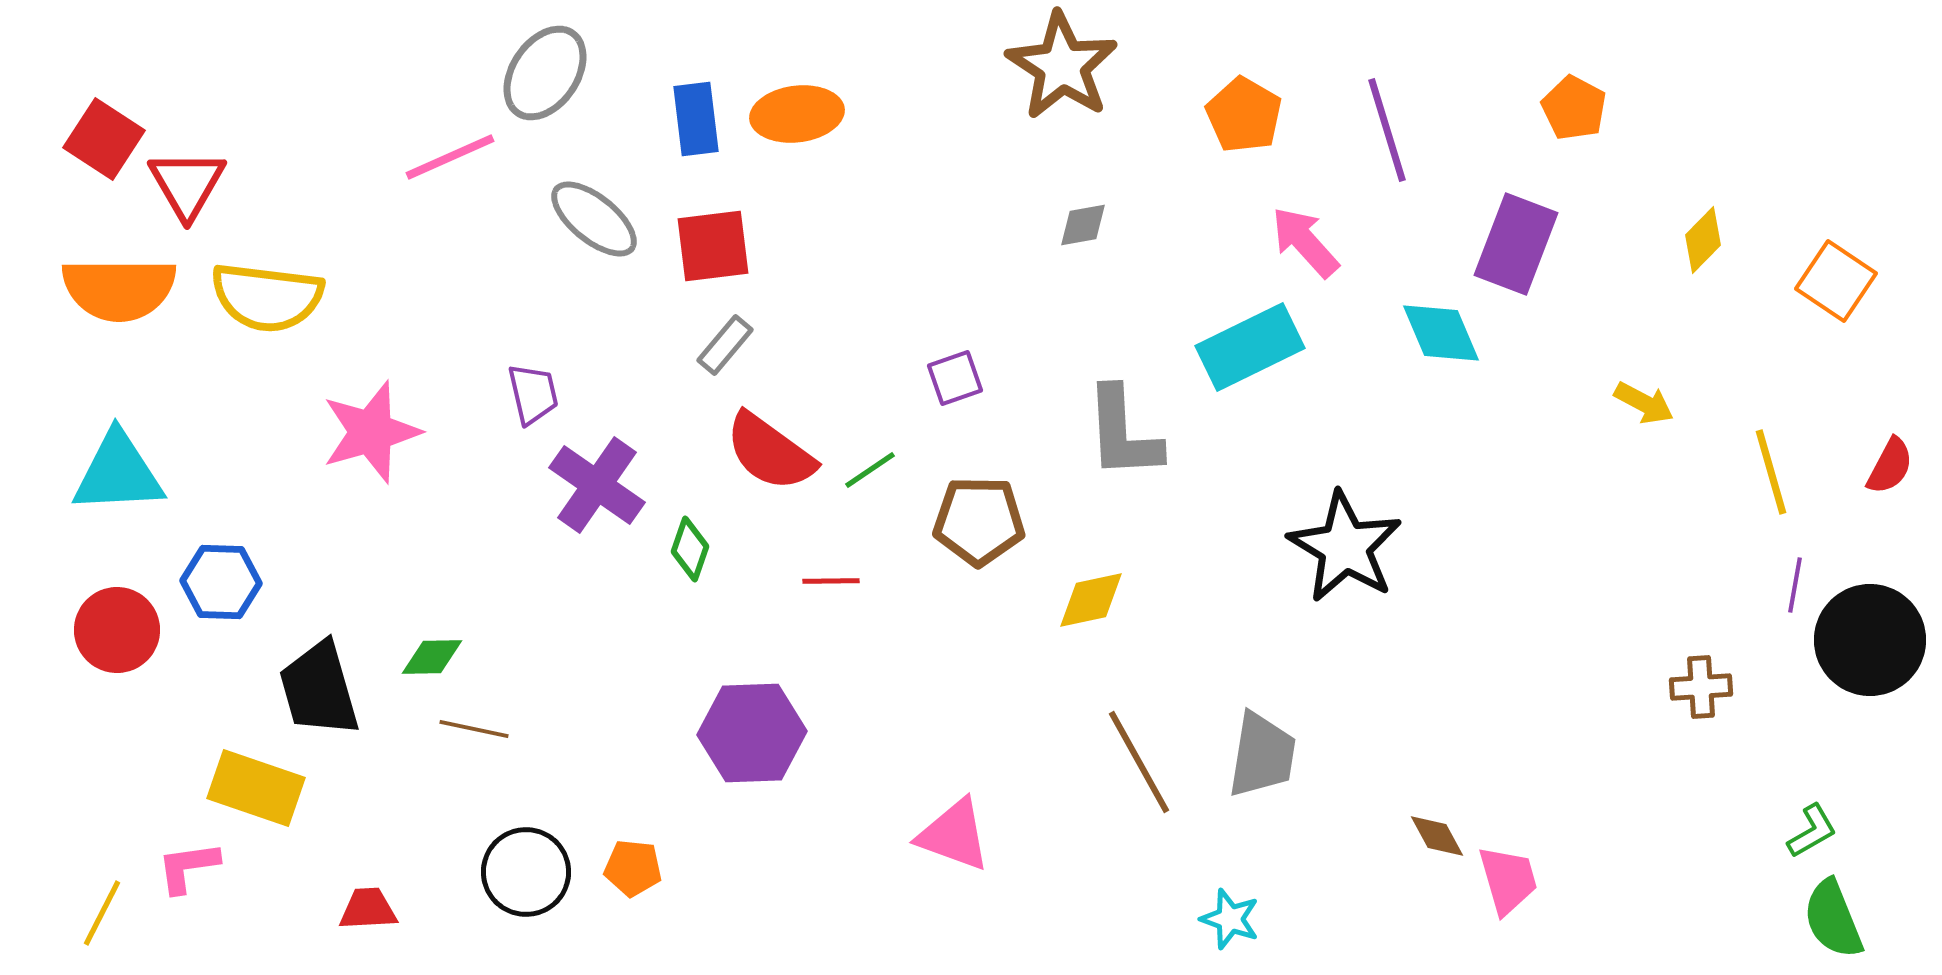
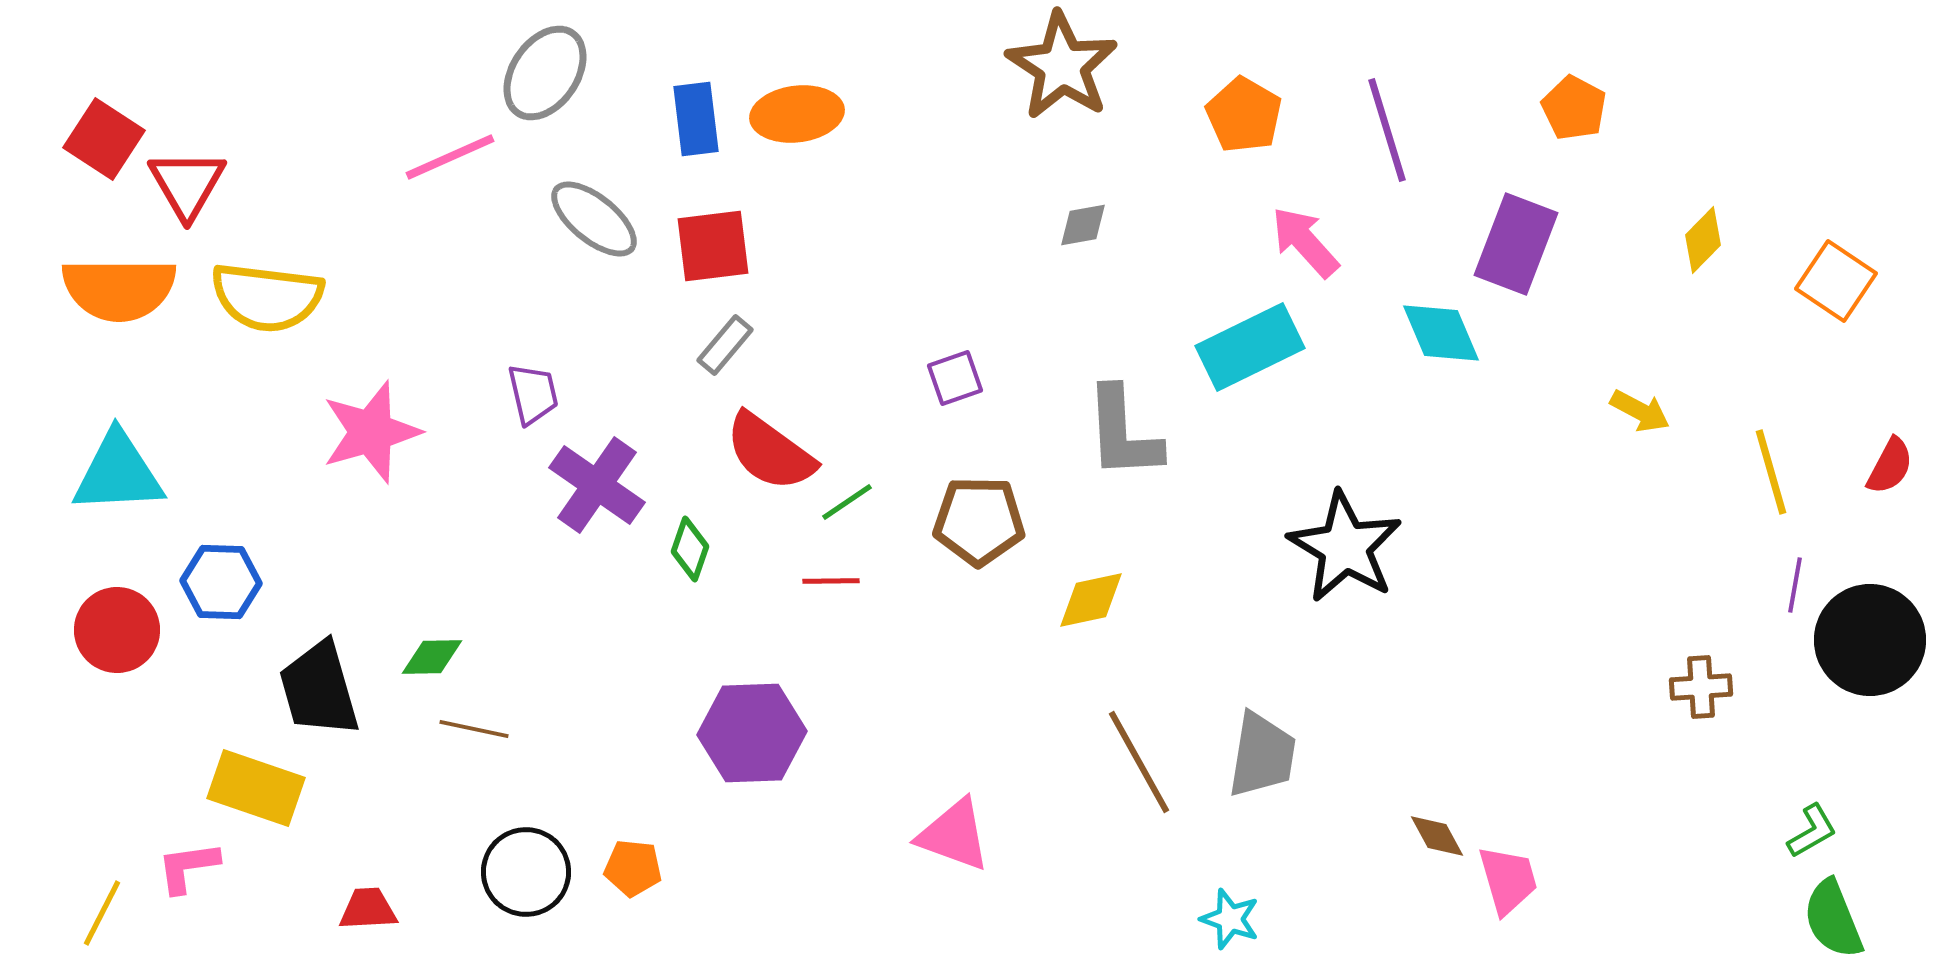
yellow arrow at (1644, 403): moved 4 px left, 8 px down
green line at (870, 470): moved 23 px left, 32 px down
